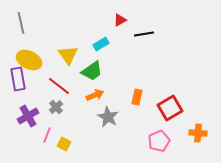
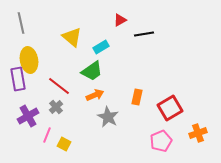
cyan rectangle: moved 3 px down
yellow triangle: moved 4 px right, 18 px up; rotated 15 degrees counterclockwise
yellow ellipse: rotated 55 degrees clockwise
orange cross: rotated 24 degrees counterclockwise
pink pentagon: moved 2 px right
